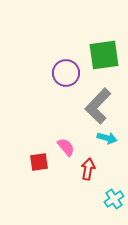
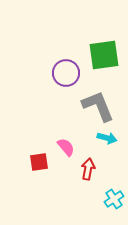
gray L-shape: rotated 114 degrees clockwise
